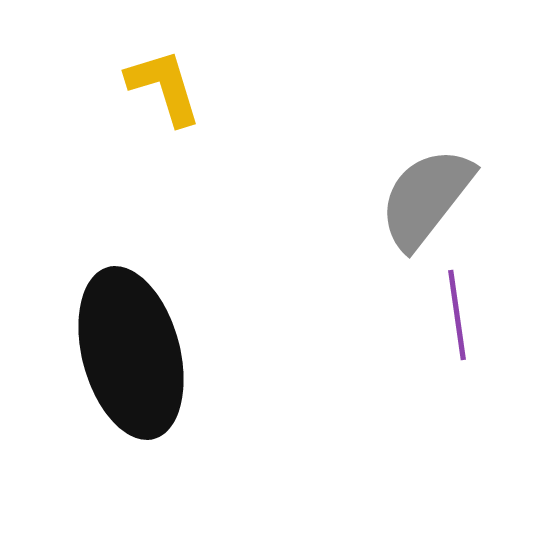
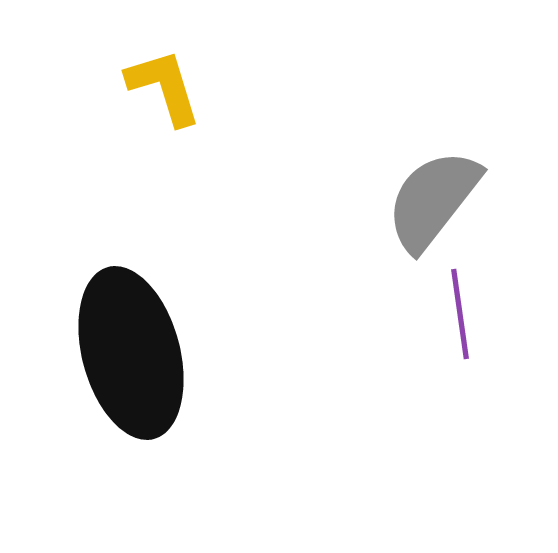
gray semicircle: moved 7 px right, 2 px down
purple line: moved 3 px right, 1 px up
